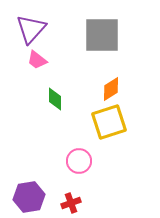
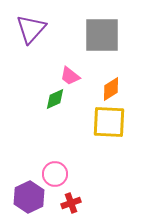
pink trapezoid: moved 33 px right, 16 px down
green diamond: rotated 65 degrees clockwise
yellow square: rotated 21 degrees clockwise
pink circle: moved 24 px left, 13 px down
purple hexagon: rotated 16 degrees counterclockwise
